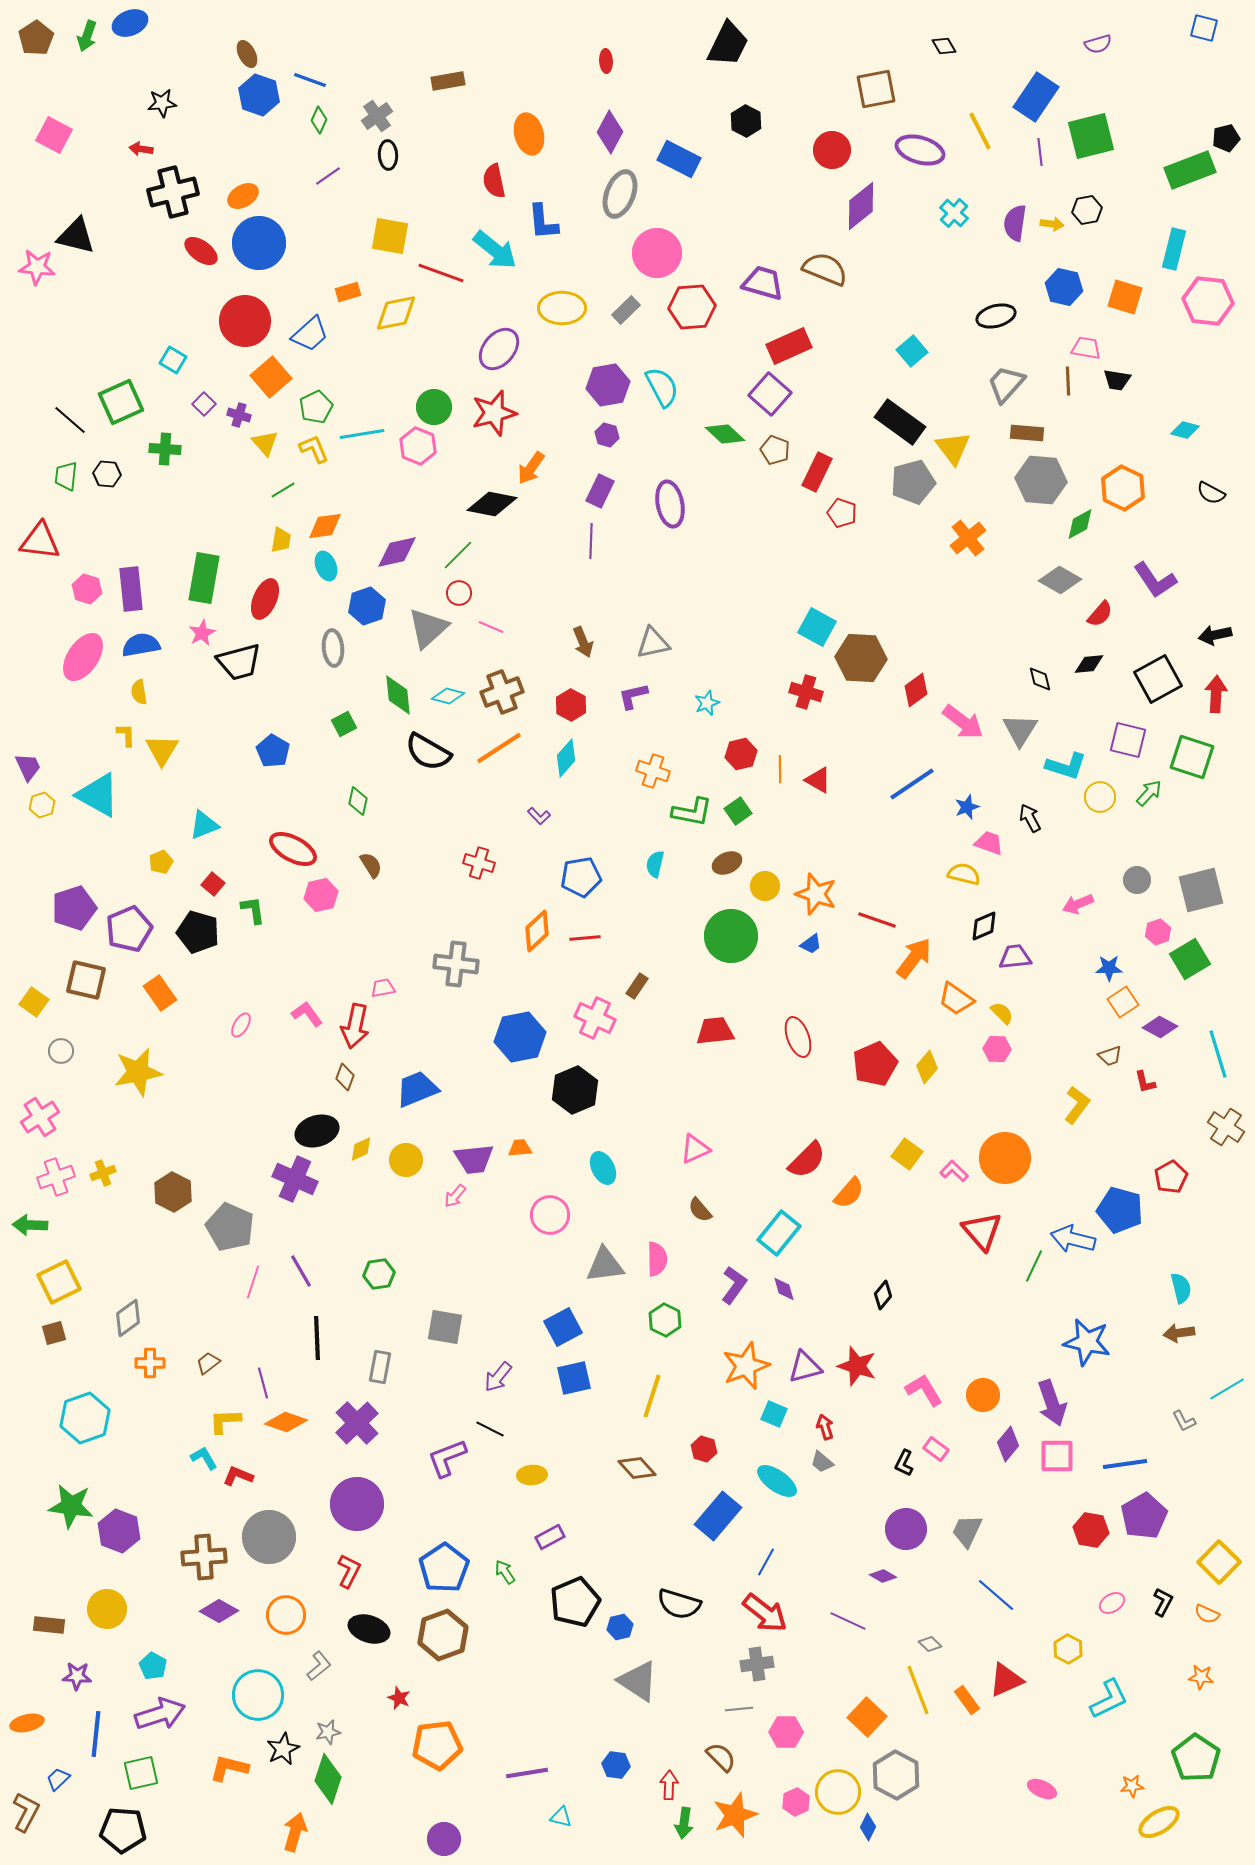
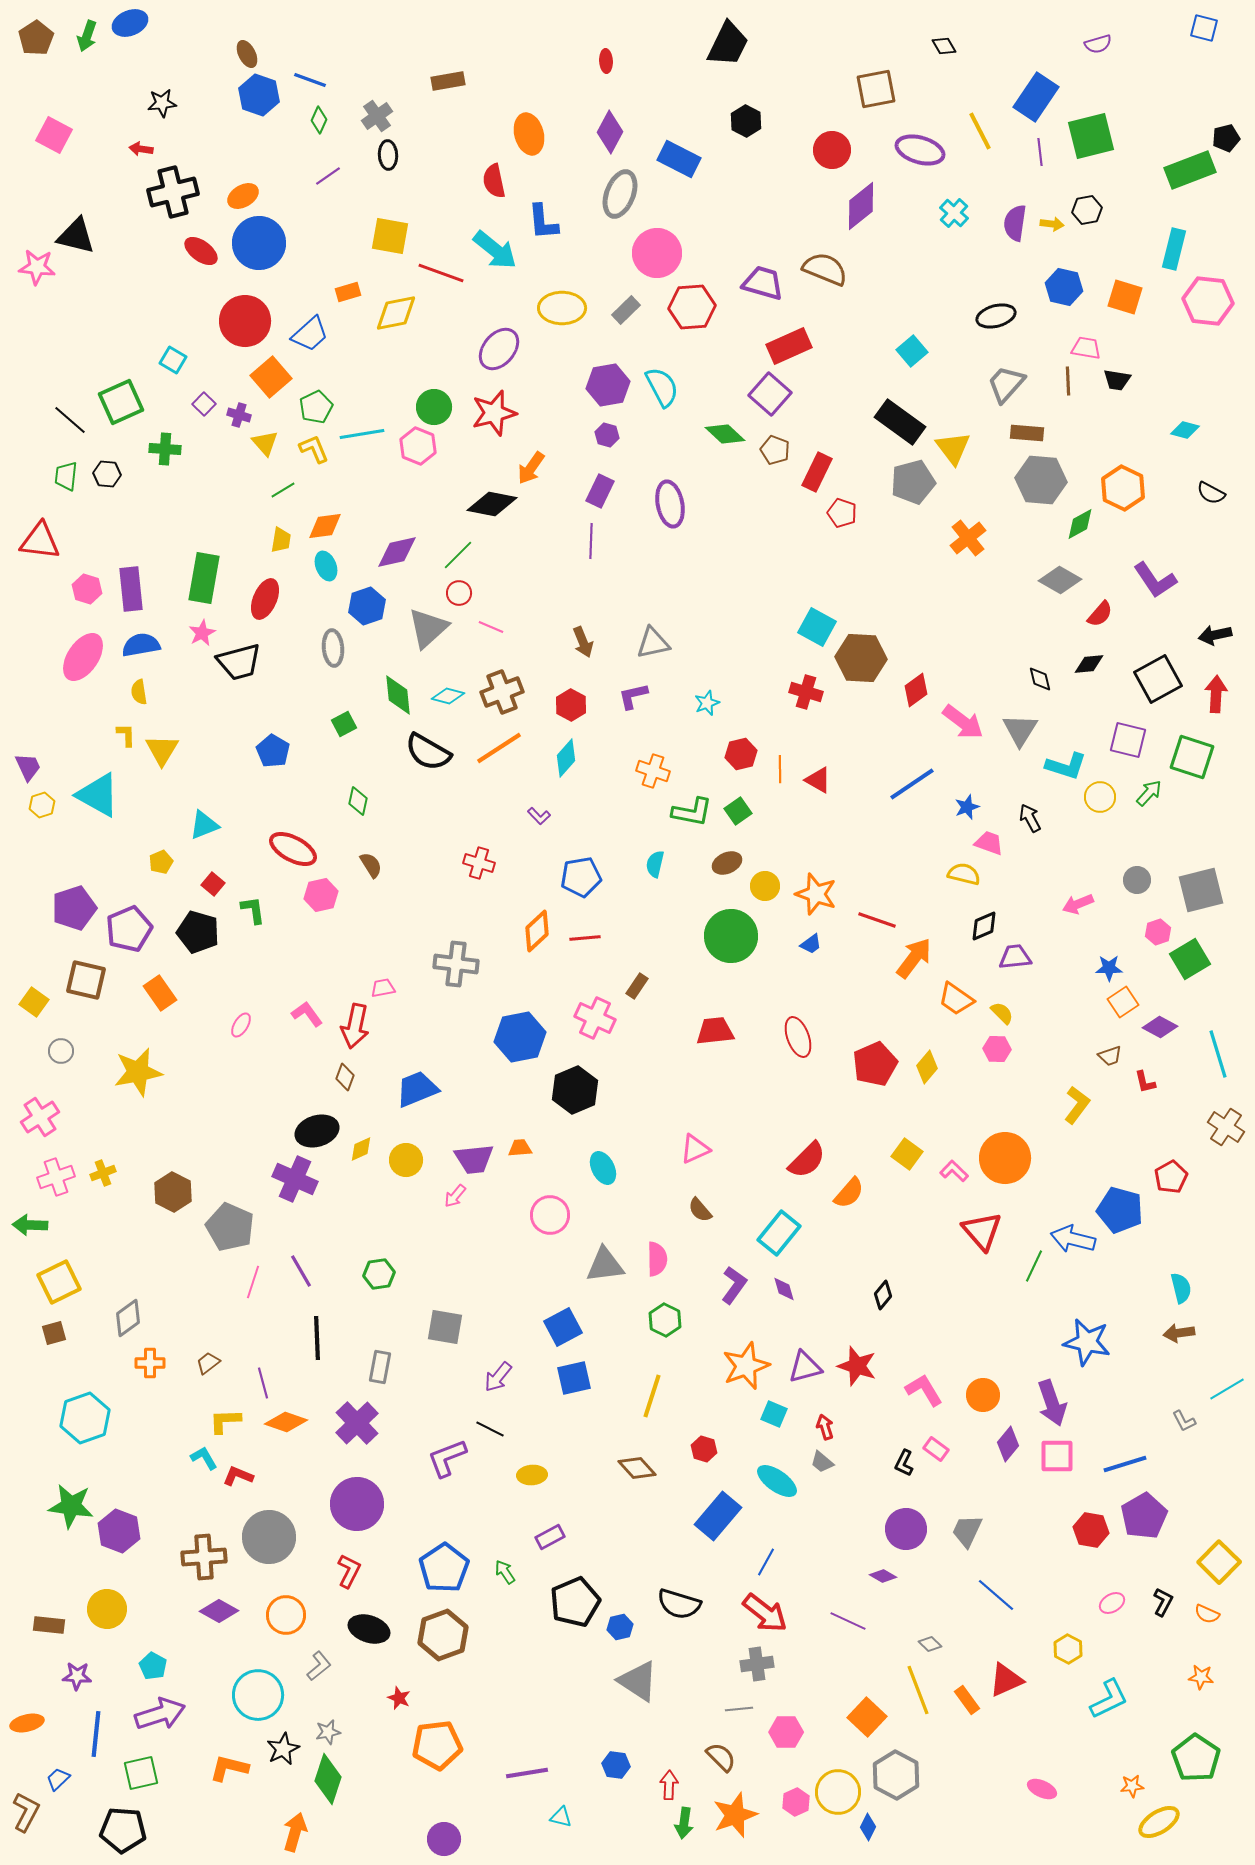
blue line at (1125, 1464): rotated 9 degrees counterclockwise
